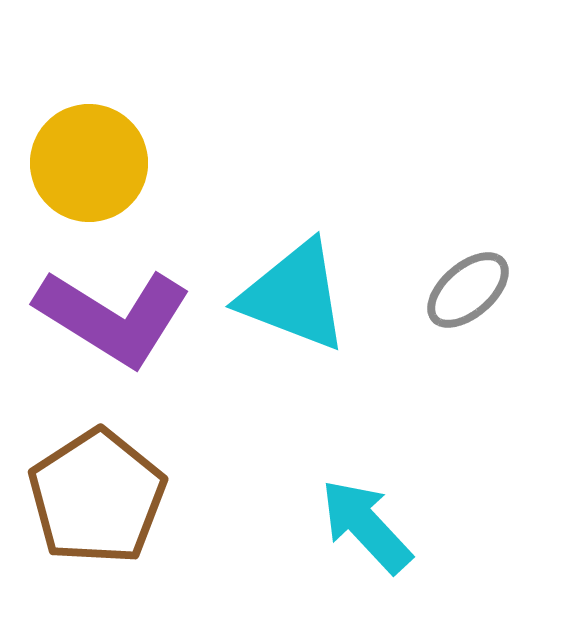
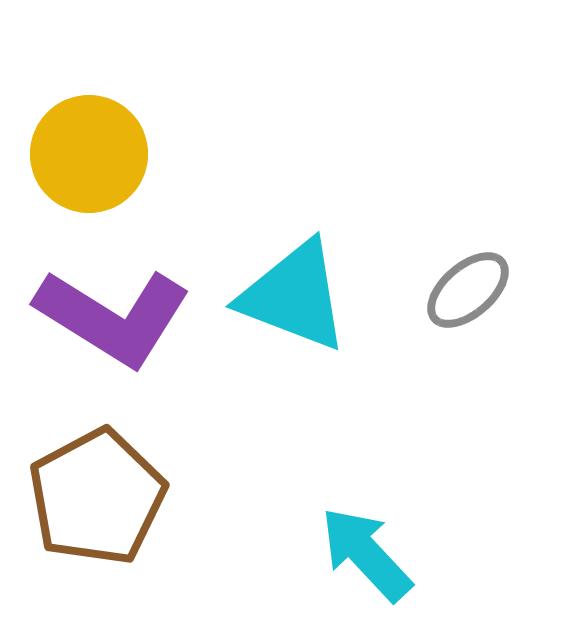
yellow circle: moved 9 px up
brown pentagon: rotated 5 degrees clockwise
cyan arrow: moved 28 px down
